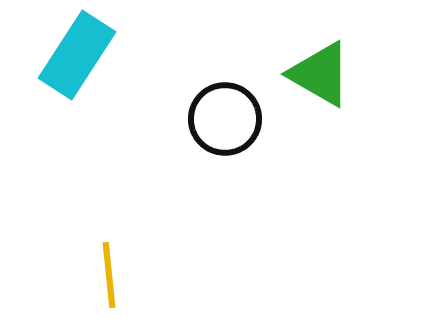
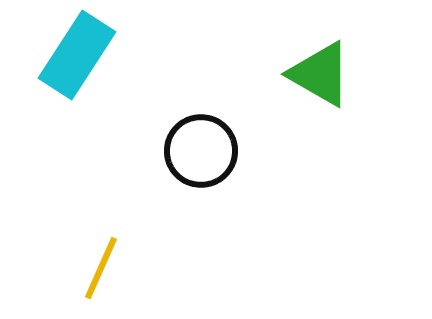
black circle: moved 24 px left, 32 px down
yellow line: moved 8 px left, 7 px up; rotated 30 degrees clockwise
